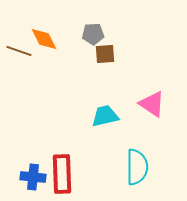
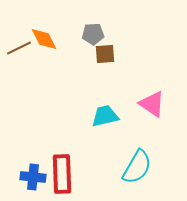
brown line: moved 3 px up; rotated 45 degrees counterclockwise
cyan semicircle: rotated 30 degrees clockwise
